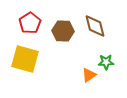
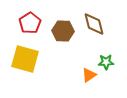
brown diamond: moved 1 px left, 2 px up
